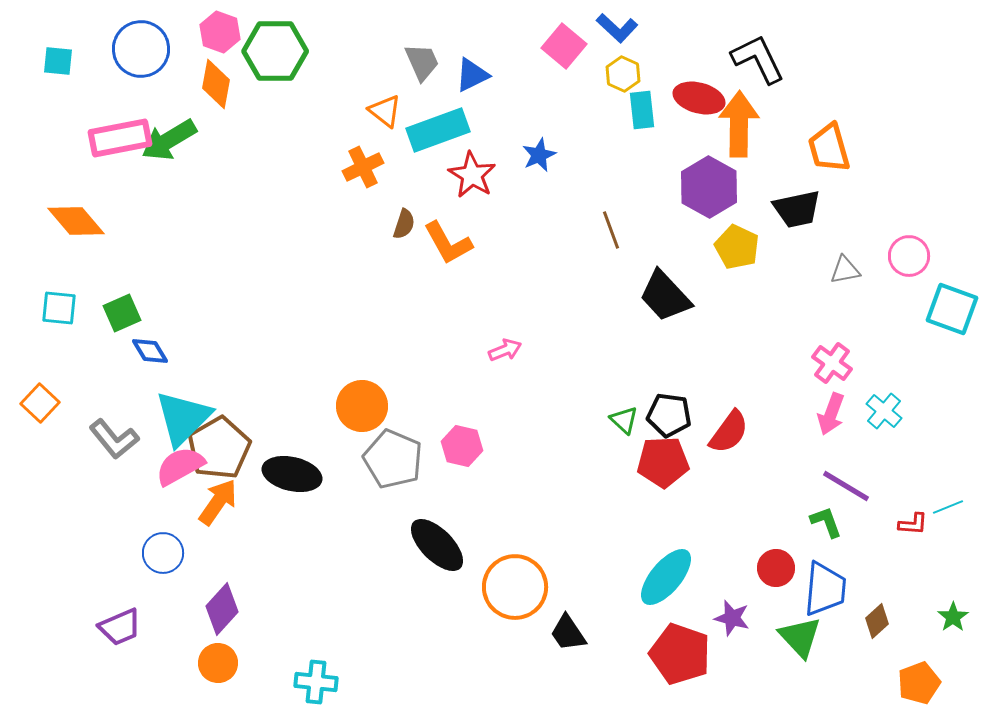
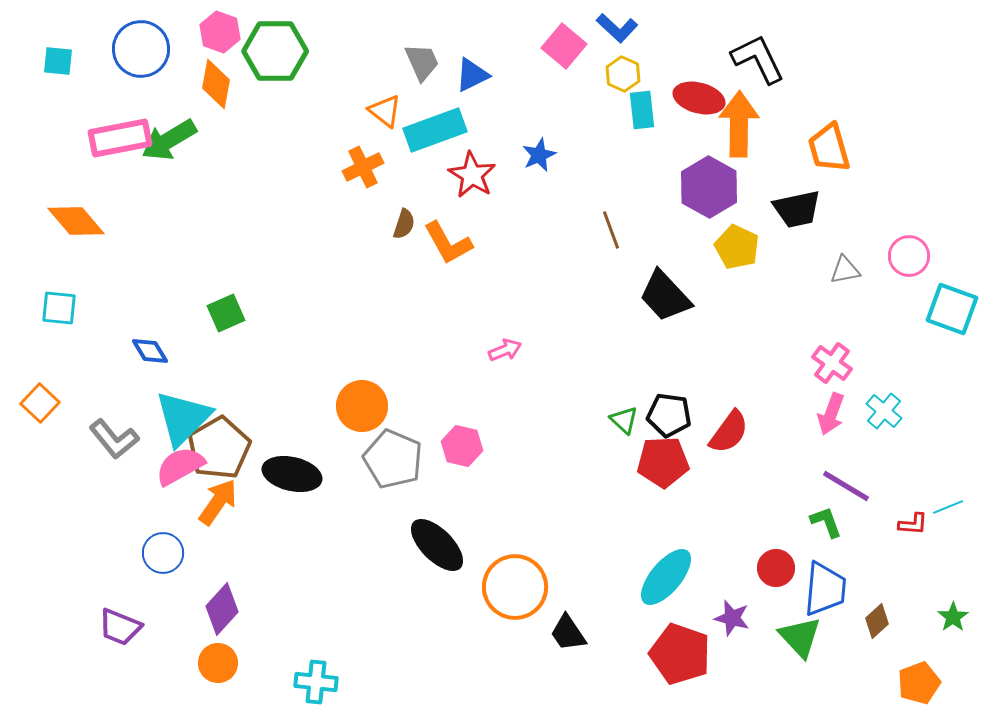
cyan rectangle at (438, 130): moved 3 px left
green square at (122, 313): moved 104 px right
purple trapezoid at (120, 627): rotated 45 degrees clockwise
